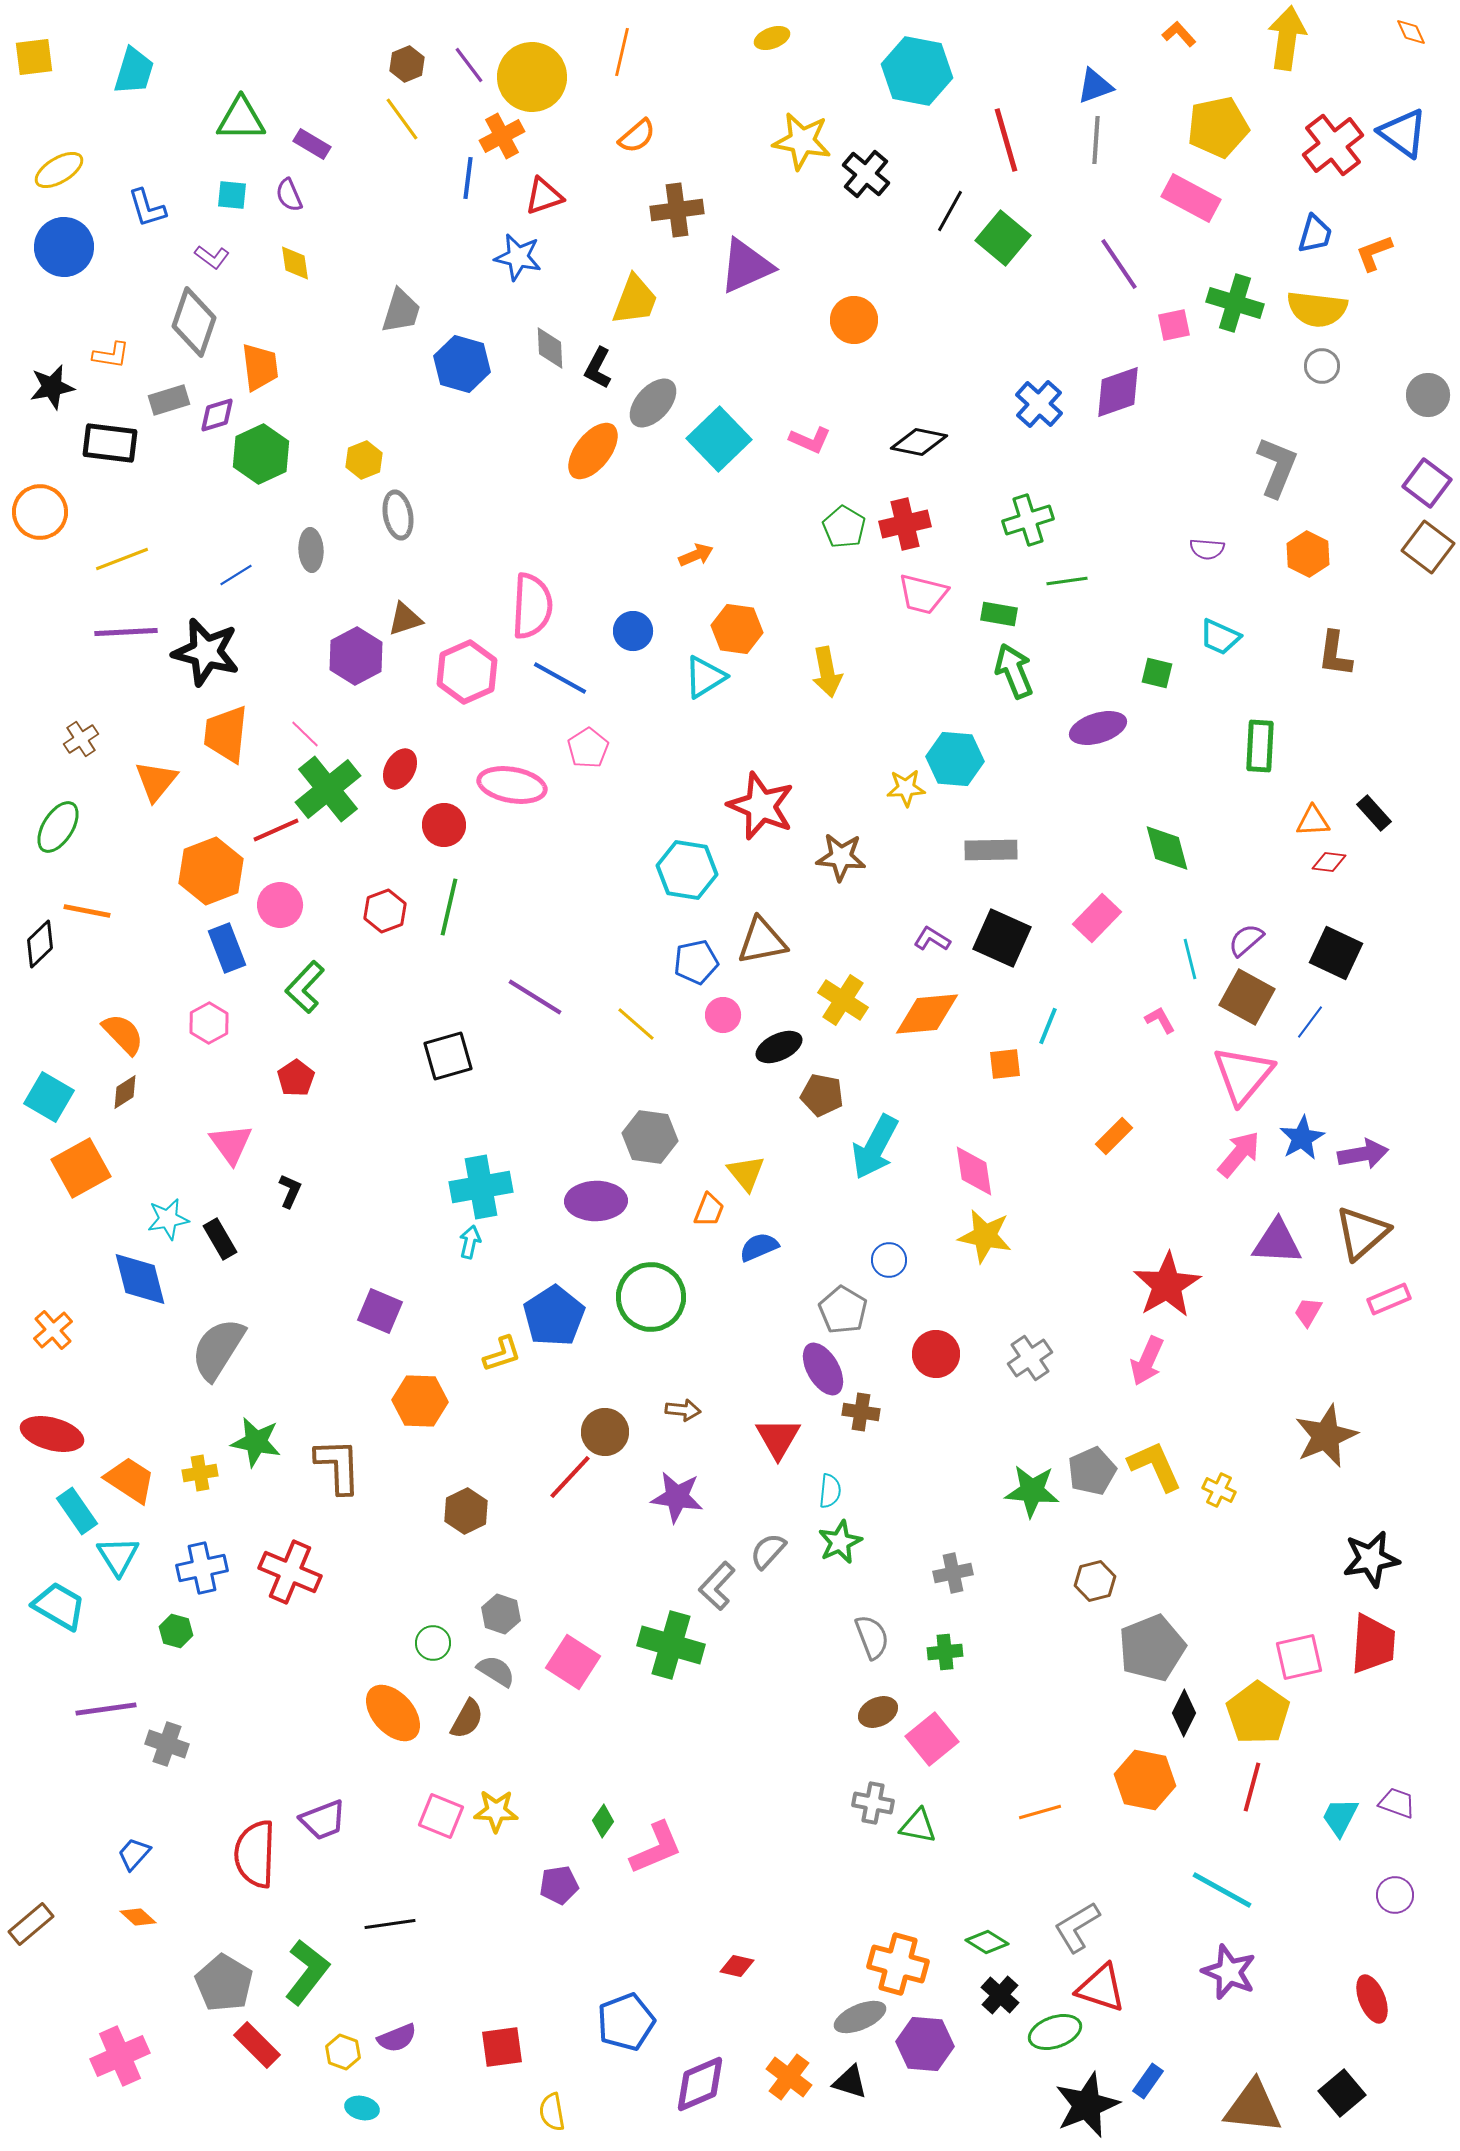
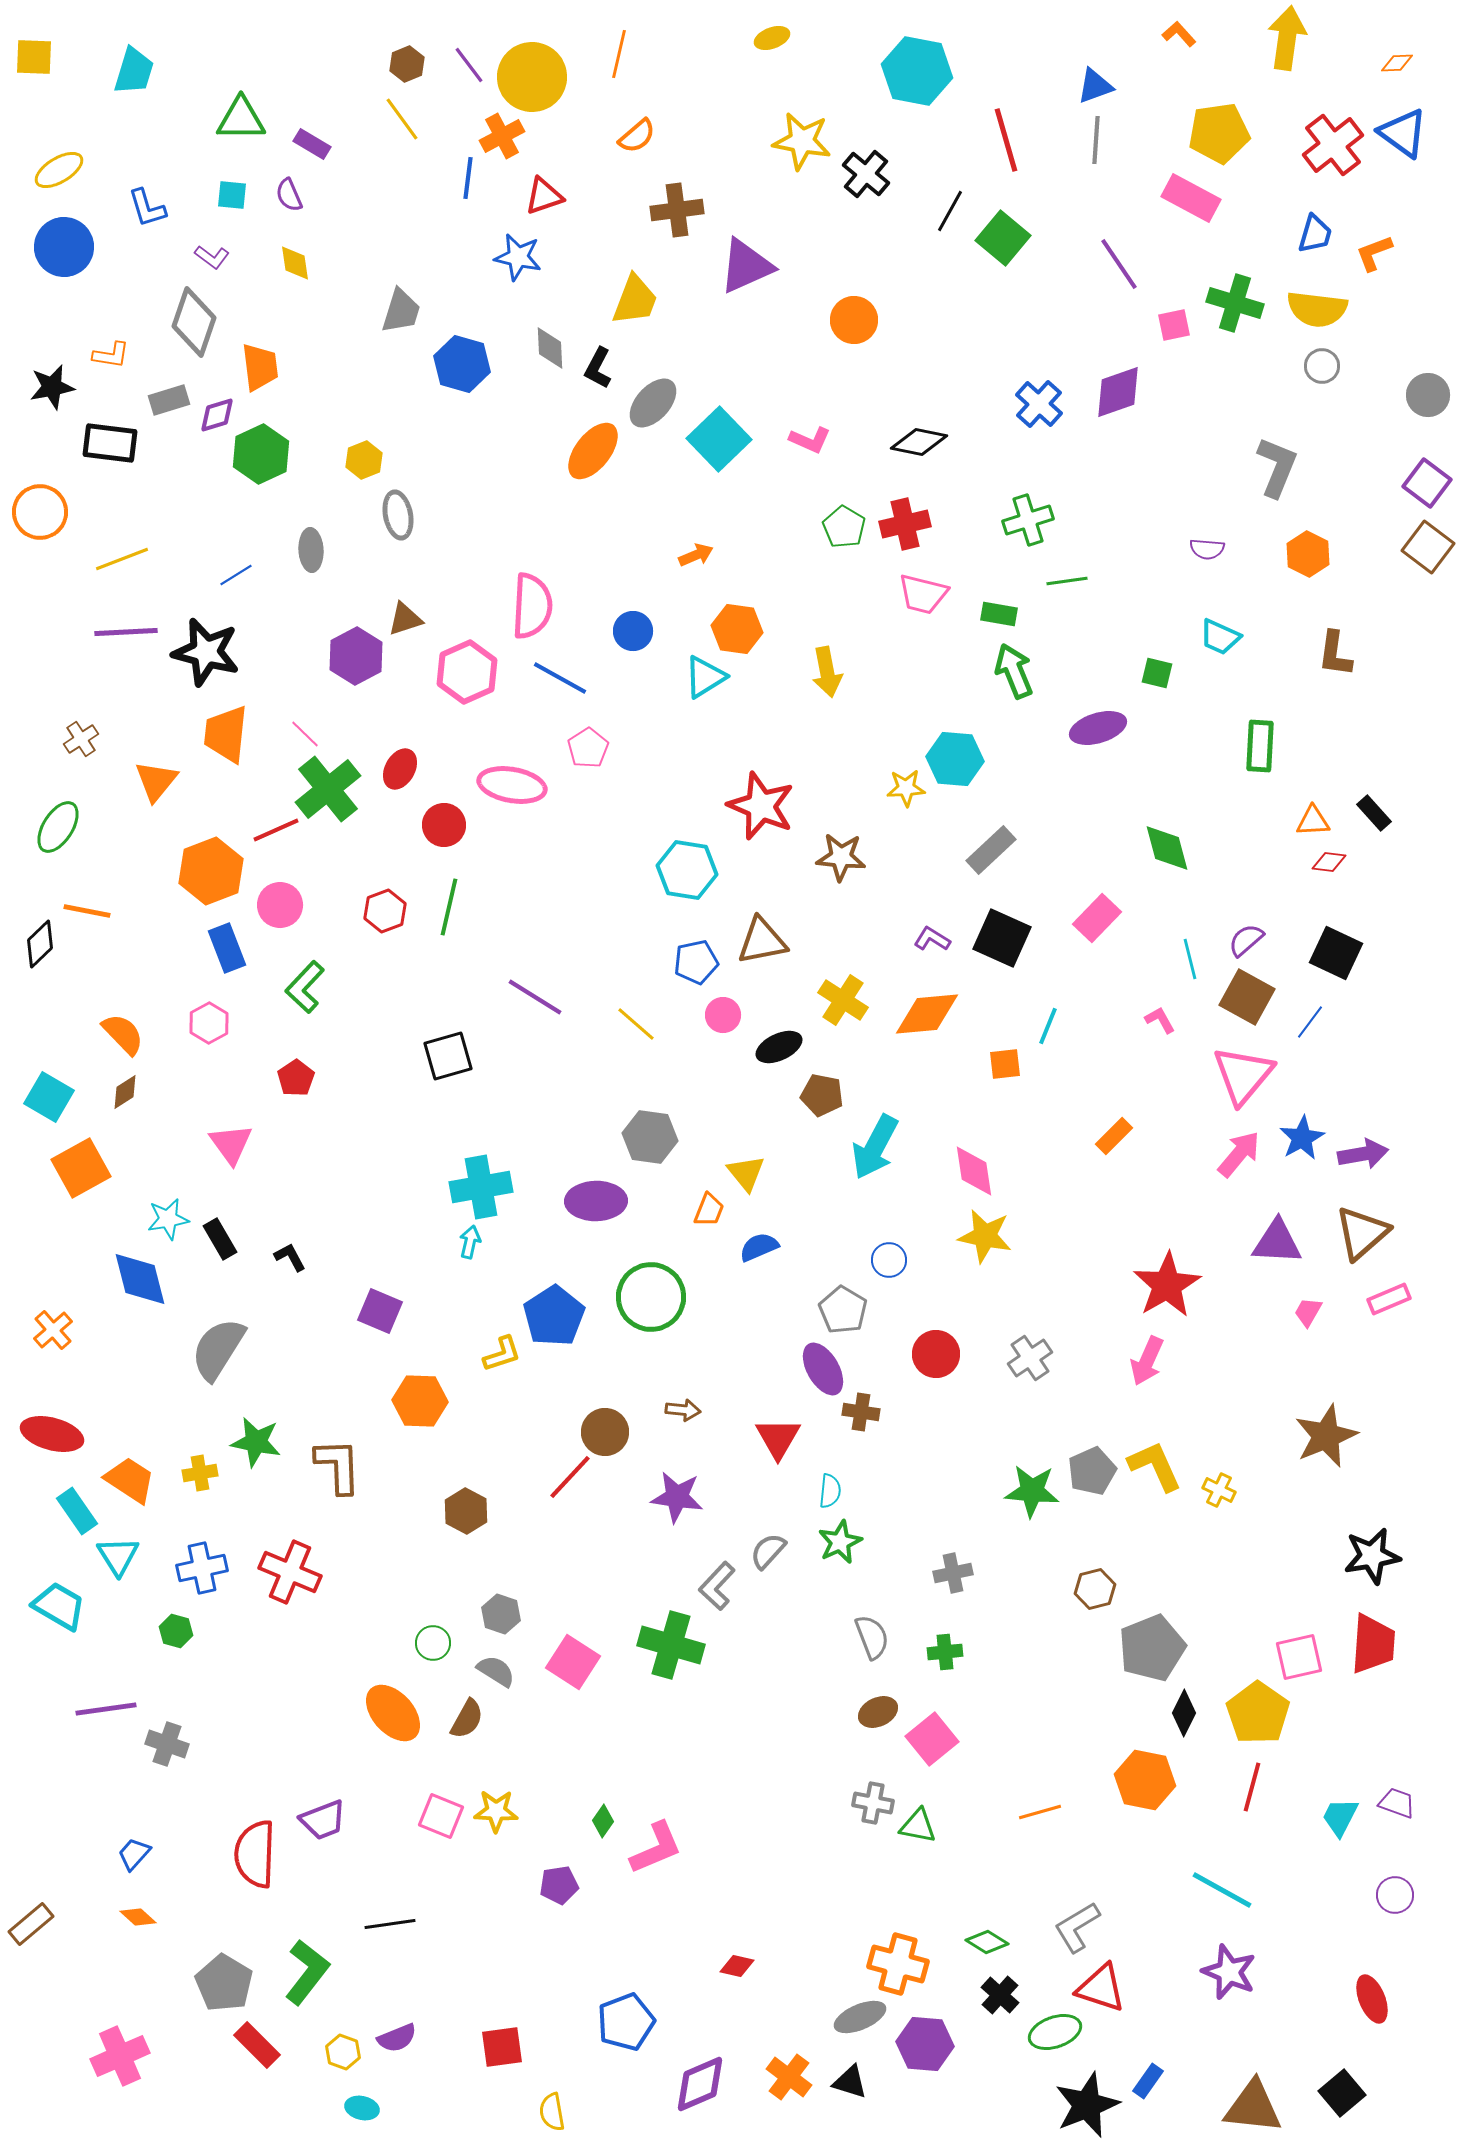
orange diamond at (1411, 32): moved 14 px left, 31 px down; rotated 68 degrees counterclockwise
orange line at (622, 52): moved 3 px left, 2 px down
yellow square at (34, 57): rotated 9 degrees clockwise
yellow pentagon at (1218, 127): moved 1 px right, 6 px down; rotated 4 degrees clockwise
gray rectangle at (991, 850): rotated 42 degrees counterclockwise
black L-shape at (290, 1191): moved 66 px down; rotated 52 degrees counterclockwise
brown hexagon at (466, 1511): rotated 6 degrees counterclockwise
black star at (1371, 1559): moved 1 px right, 3 px up
brown hexagon at (1095, 1581): moved 8 px down
